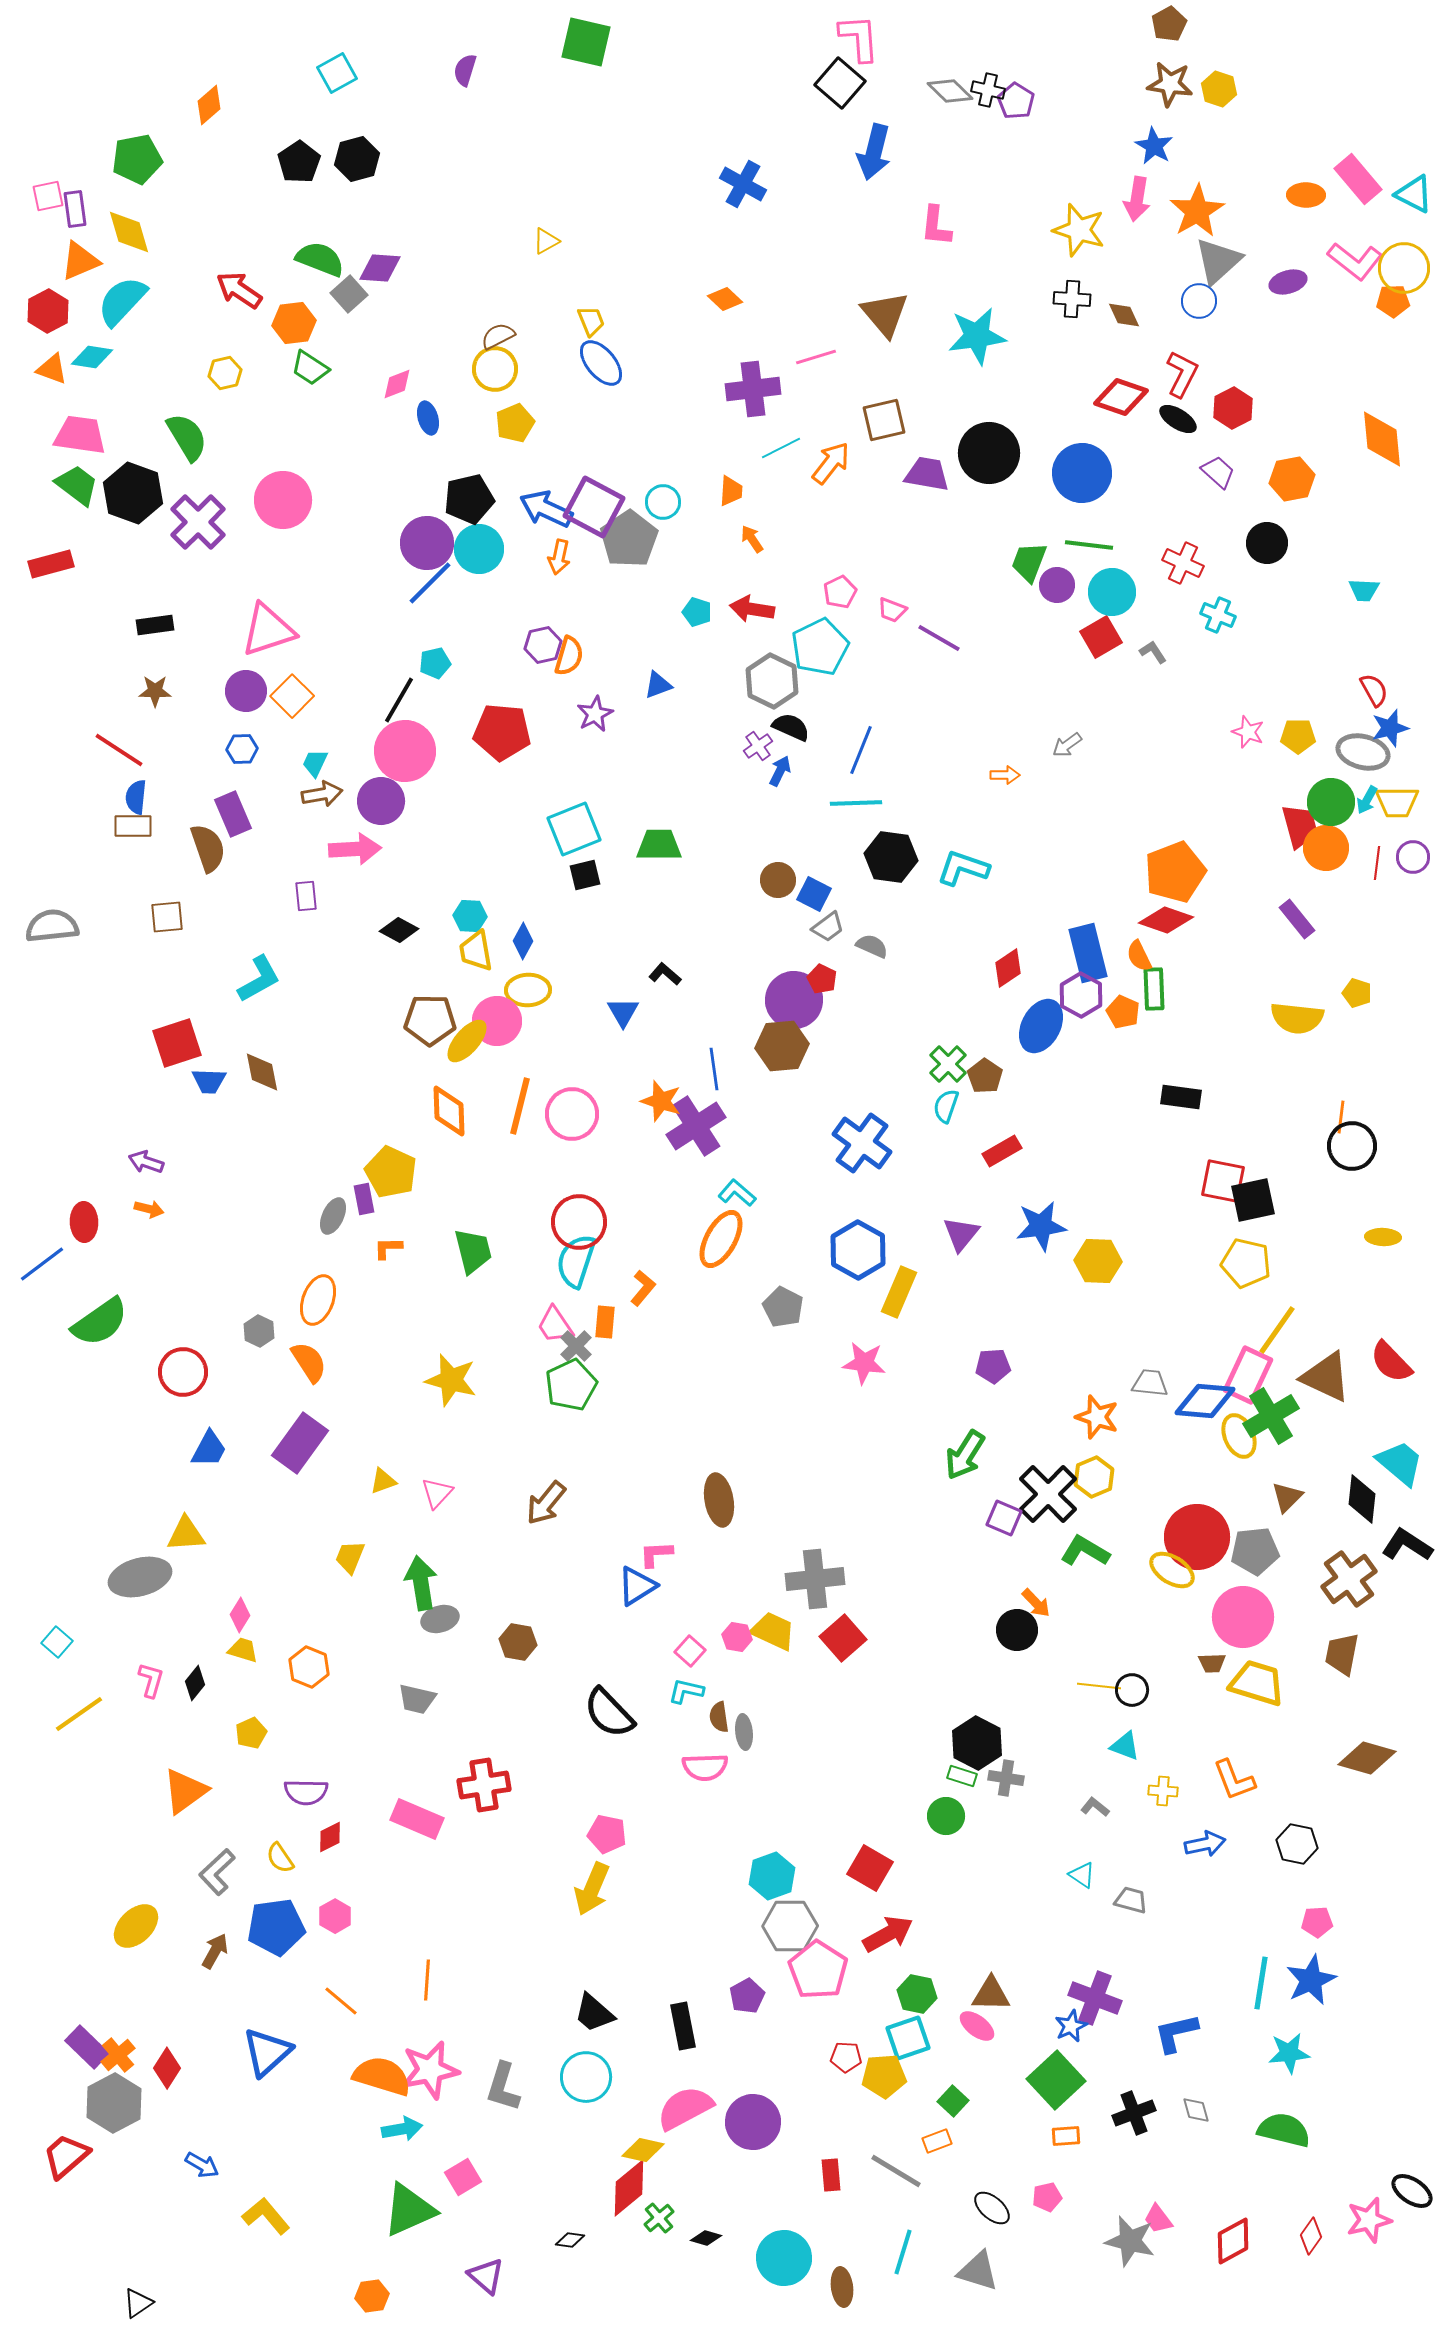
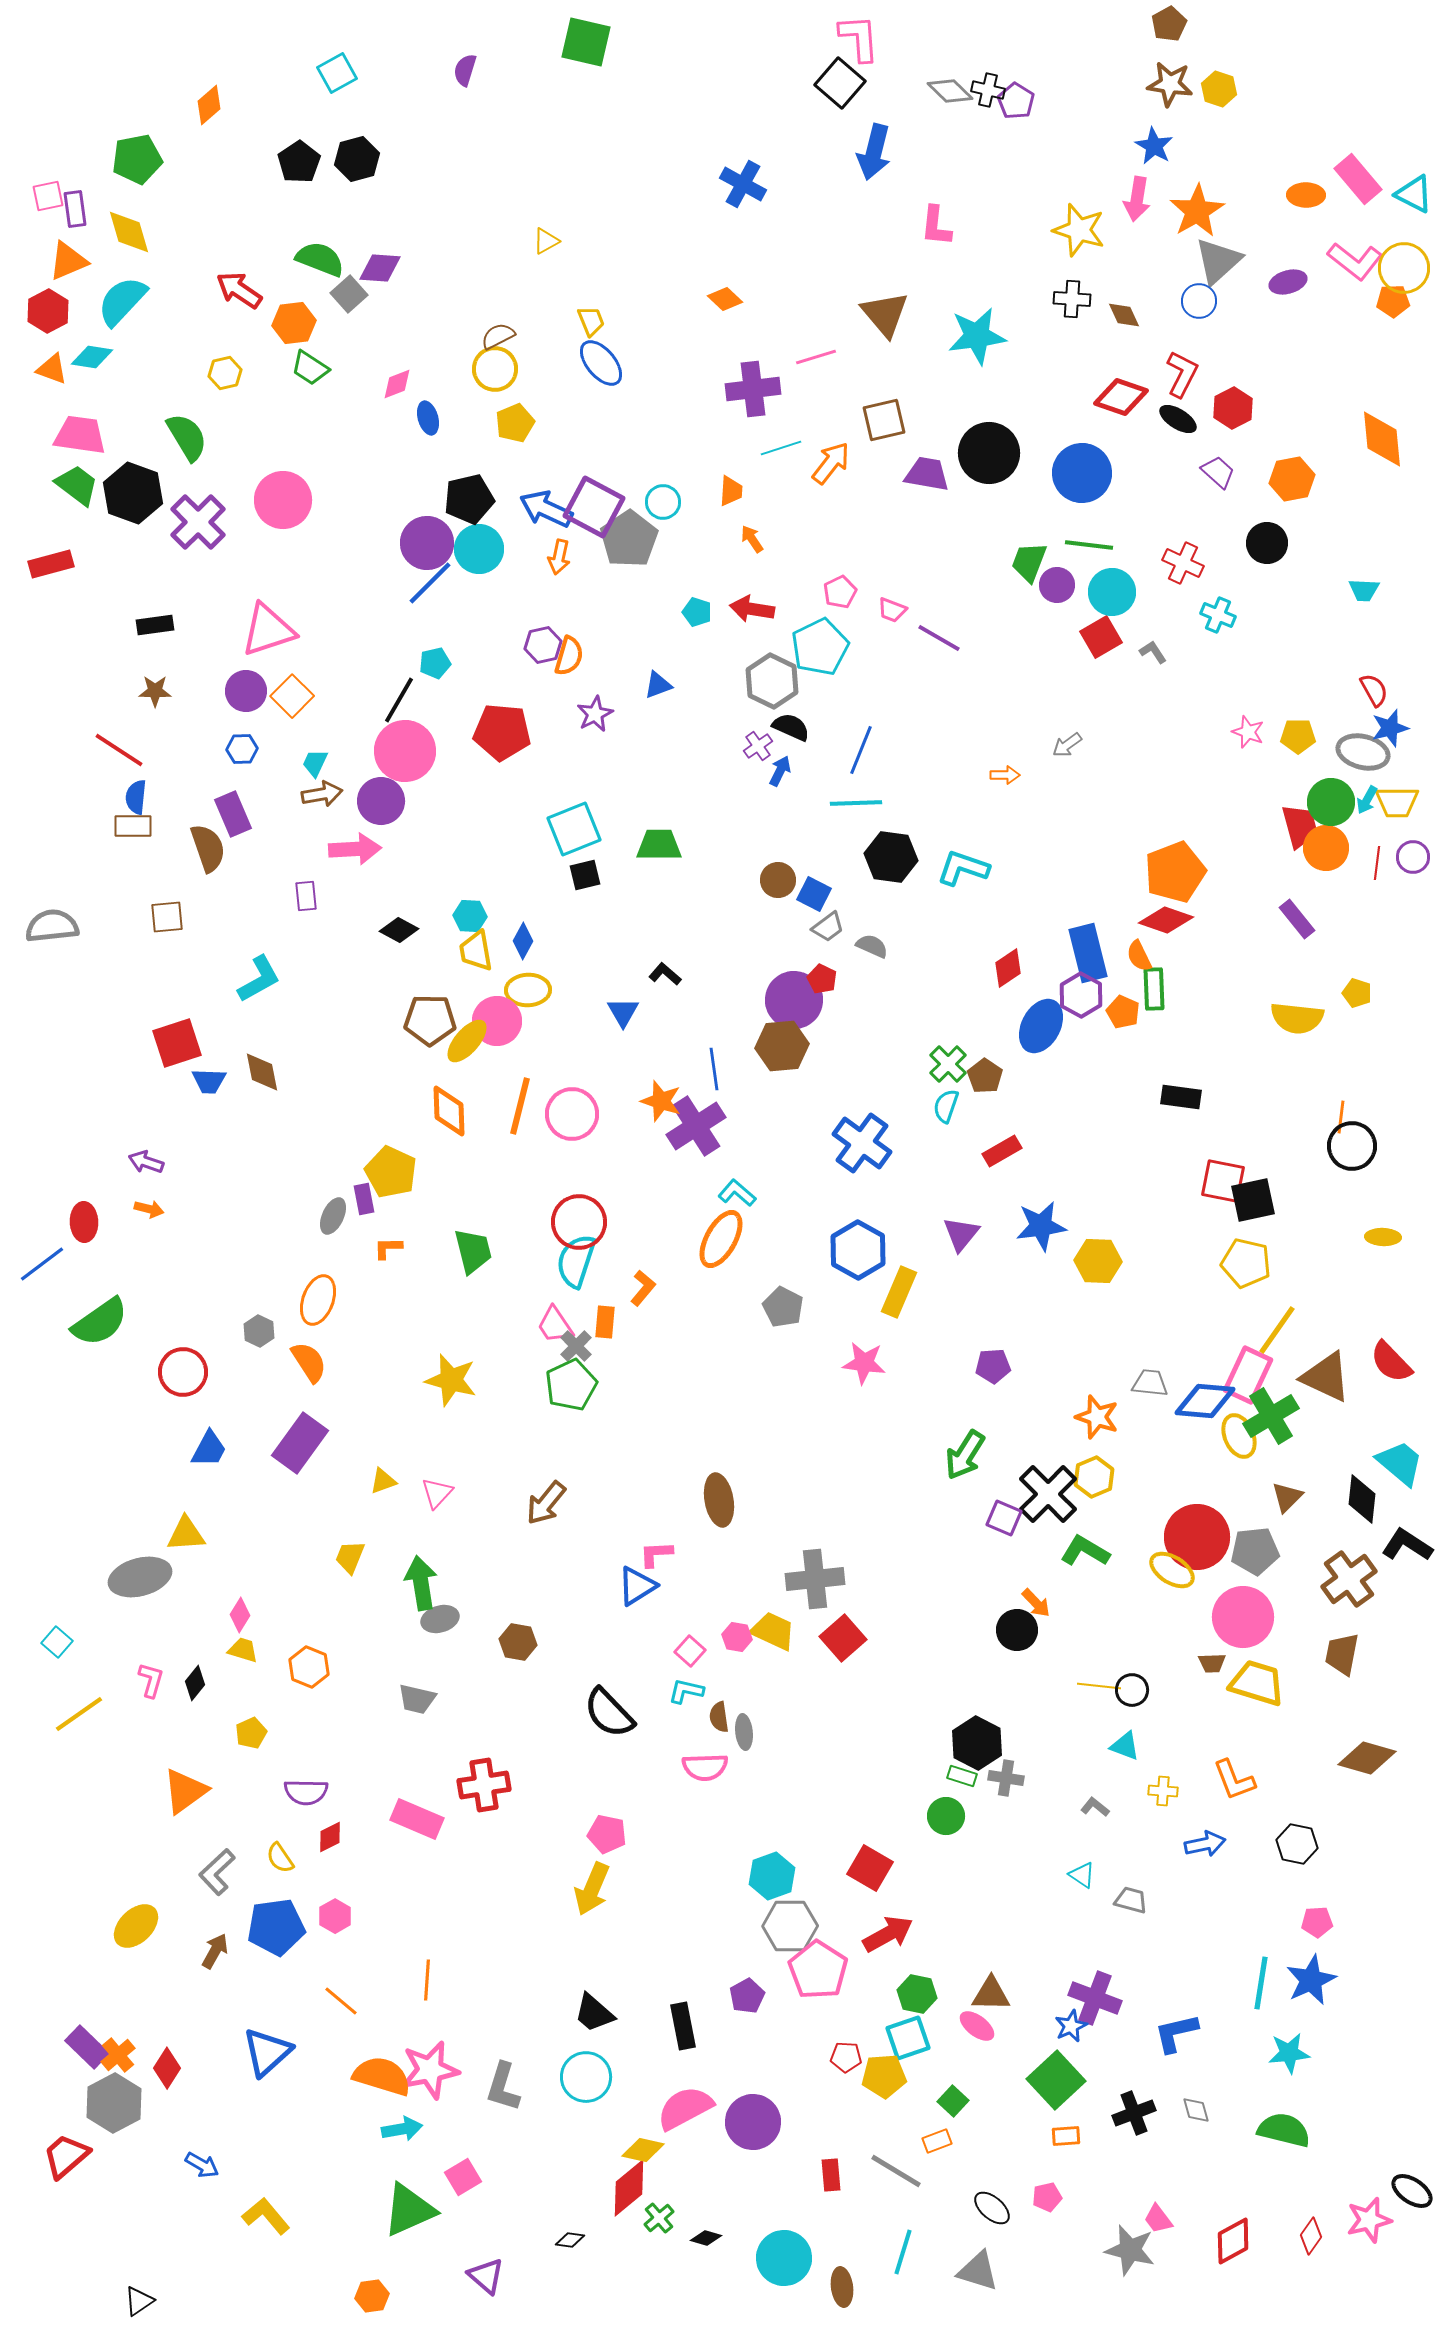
orange triangle at (80, 261): moved 12 px left
cyan line at (781, 448): rotated 9 degrees clockwise
gray star at (1130, 2241): moved 9 px down
black triangle at (138, 2303): moved 1 px right, 2 px up
